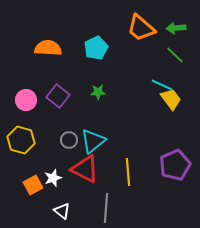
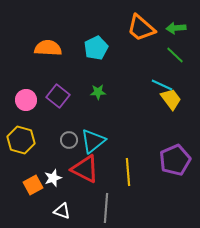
purple pentagon: moved 5 px up
white triangle: rotated 18 degrees counterclockwise
